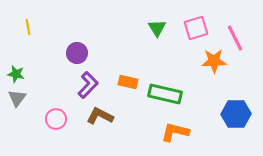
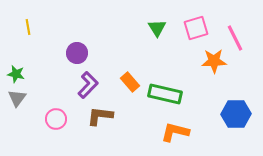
orange rectangle: moved 2 px right; rotated 36 degrees clockwise
brown L-shape: rotated 20 degrees counterclockwise
